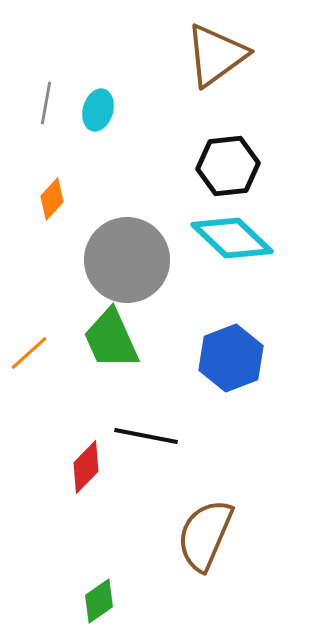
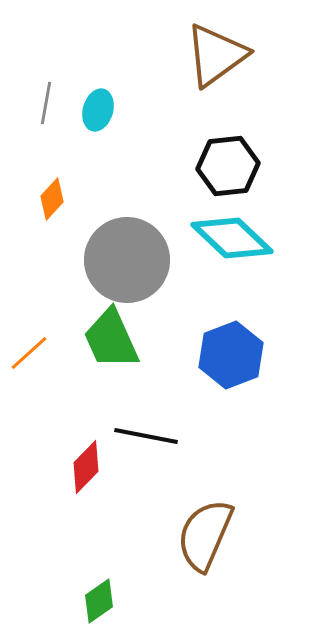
blue hexagon: moved 3 px up
